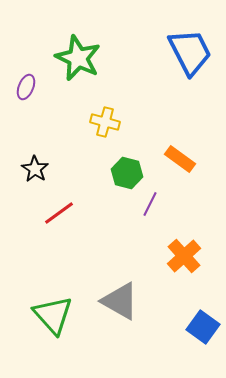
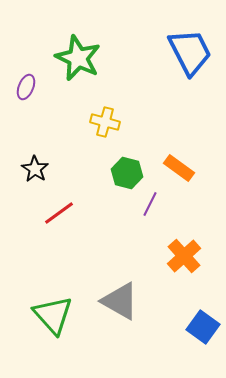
orange rectangle: moved 1 px left, 9 px down
